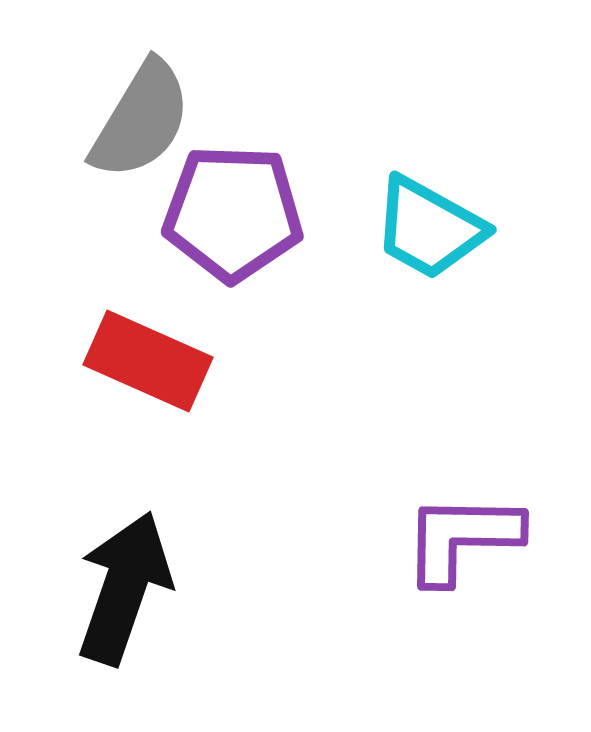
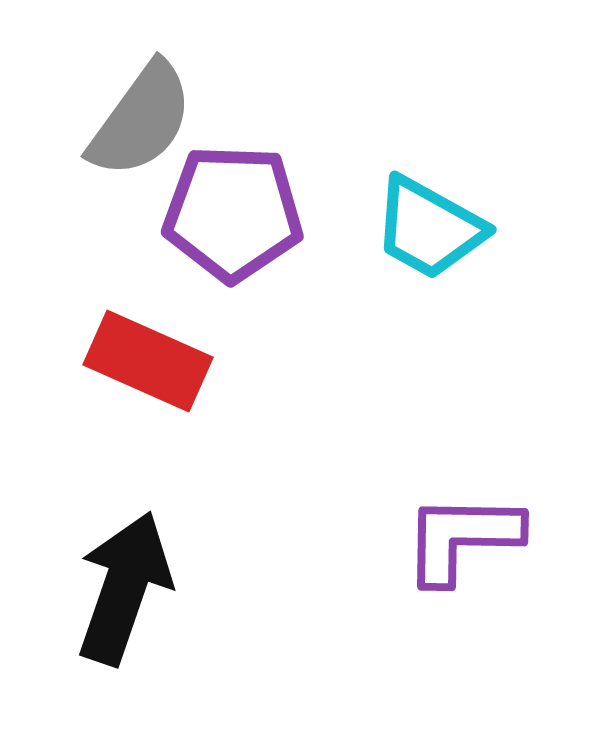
gray semicircle: rotated 5 degrees clockwise
